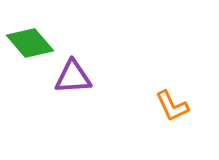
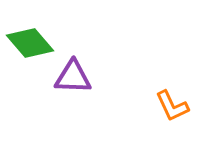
purple triangle: rotated 6 degrees clockwise
